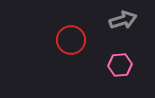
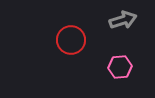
pink hexagon: moved 2 px down
